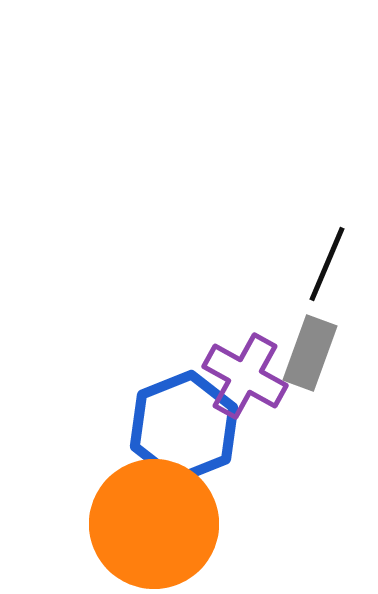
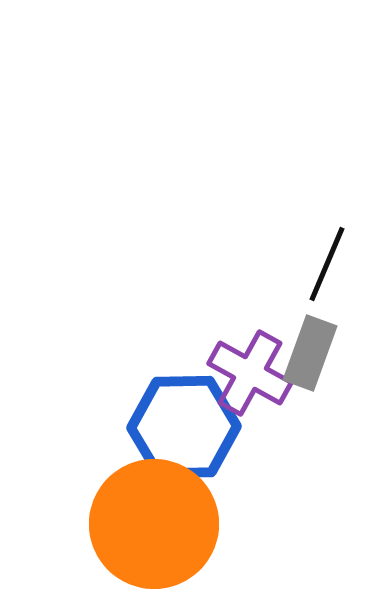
purple cross: moved 5 px right, 3 px up
blue hexagon: rotated 21 degrees clockwise
